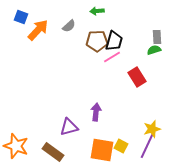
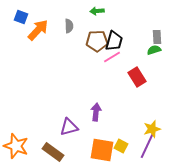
gray semicircle: rotated 48 degrees counterclockwise
